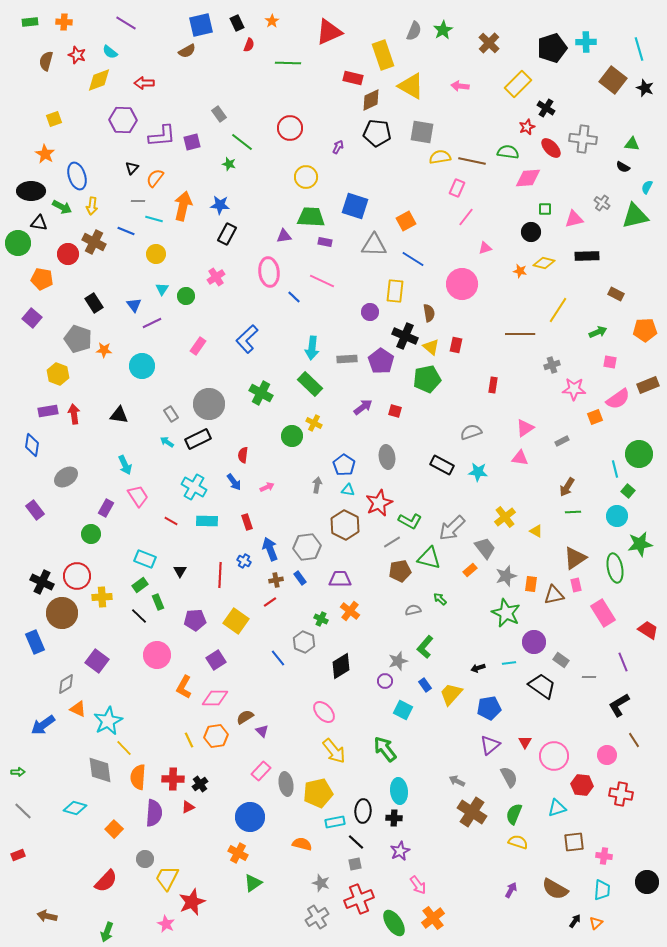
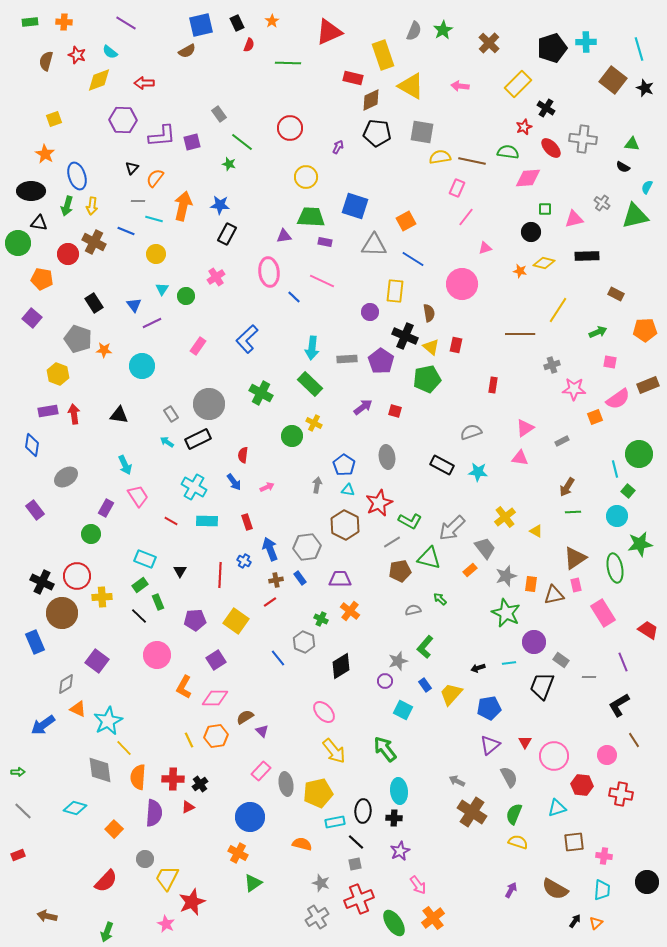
red star at (527, 127): moved 3 px left
green arrow at (62, 207): moved 5 px right, 1 px up; rotated 78 degrees clockwise
black trapezoid at (542, 686): rotated 104 degrees counterclockwise
